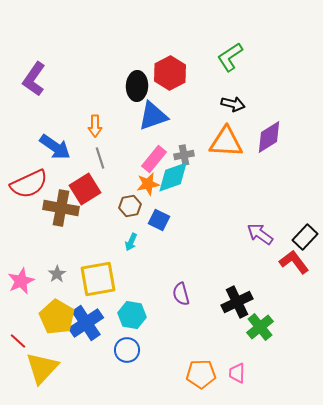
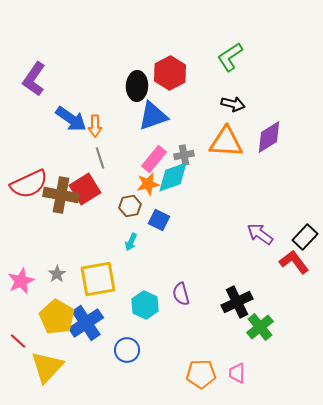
blue arrow: moved 16 px right, 28 px up
brown cross: moved 13 px up
cyan hexagon: moved 13 px right, 10 px up; rotated 16 degrees clockwise
yellow triangle: moved 5 px right, 1 px up
